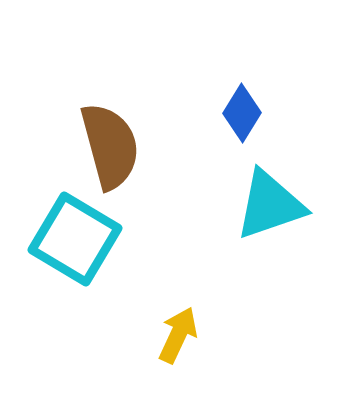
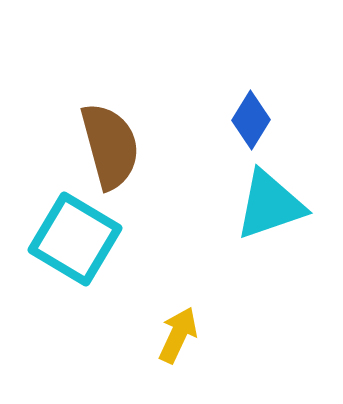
blue diamond: moved 9 px right, 7 px down
